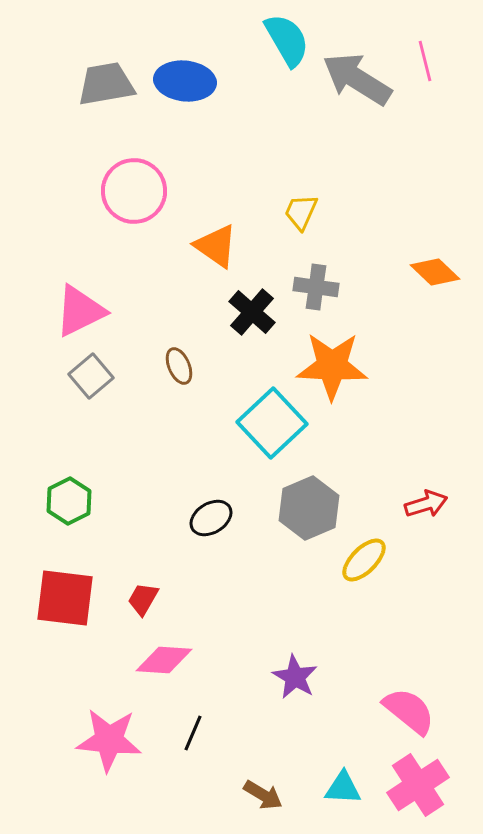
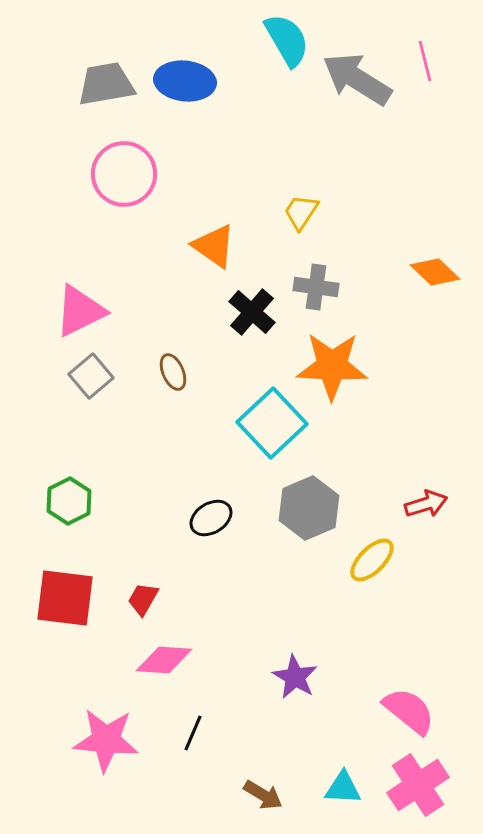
pink circle: moved 10 px left, 17 px up
yellow trapezoid: rotated 9 degrees clockwise
orange triangle: moved 2 px left
brown ellipse: moved 6 px left, 6 px down
yellow ellipse: moved 8 px right
pink star: moved 3 px left
